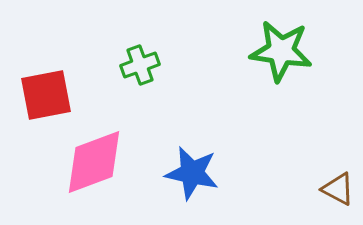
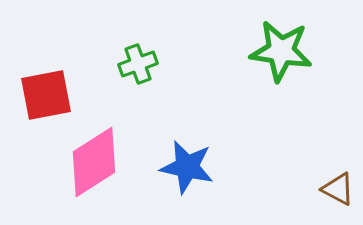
green cross: moved 2 px left, 1 px up
pink diamond: rotated 12 degrees counterclockwise
blue star: moved 5 px left, 6 px up
